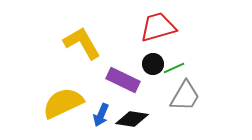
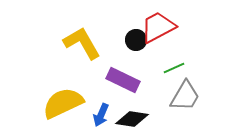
red trapezoid: rotated 12 degrees counterclockwise
black circle: moved 17 px left, 24 px up
